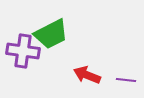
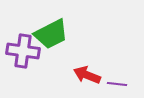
purple line: moved 9 px left, 4 px down
